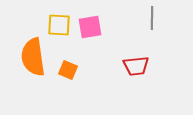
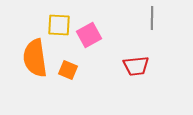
pink square: moved 1 px left, 8 px down; rotated 20 degrees counterclockwise
orange semicircle: moved 2 px right, 1 px down
